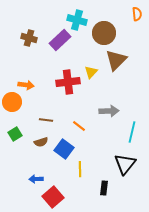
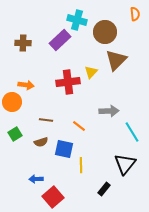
orange semicircle: moved 2 px left
brown circle: moved 1 px right, 1 px up
brown cross: moved 6 px left, 5 px down; rotated 14 degrees counterclockwise
cyan line: rotated 45 degrees counterclockwise
blue square: rotated 24 degrees counterclockwise
yellow line: moved 1 px right, 4 px up
black rectangle: moved 1 px down; rotated 32 degrees clockwise
